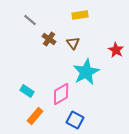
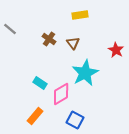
gray line: moved 20 px left, 9 px down
cyan star: moved 1 px left, 1 px down
cyan rectangle: moved 13 px right, 8 px up
